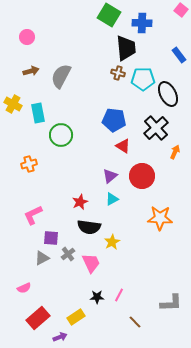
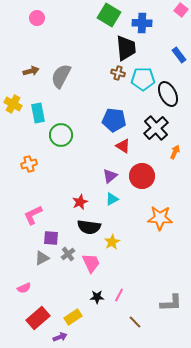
pink circle: moved 10 px right, 19 px up
yellow rectangle: moved 3 px left
